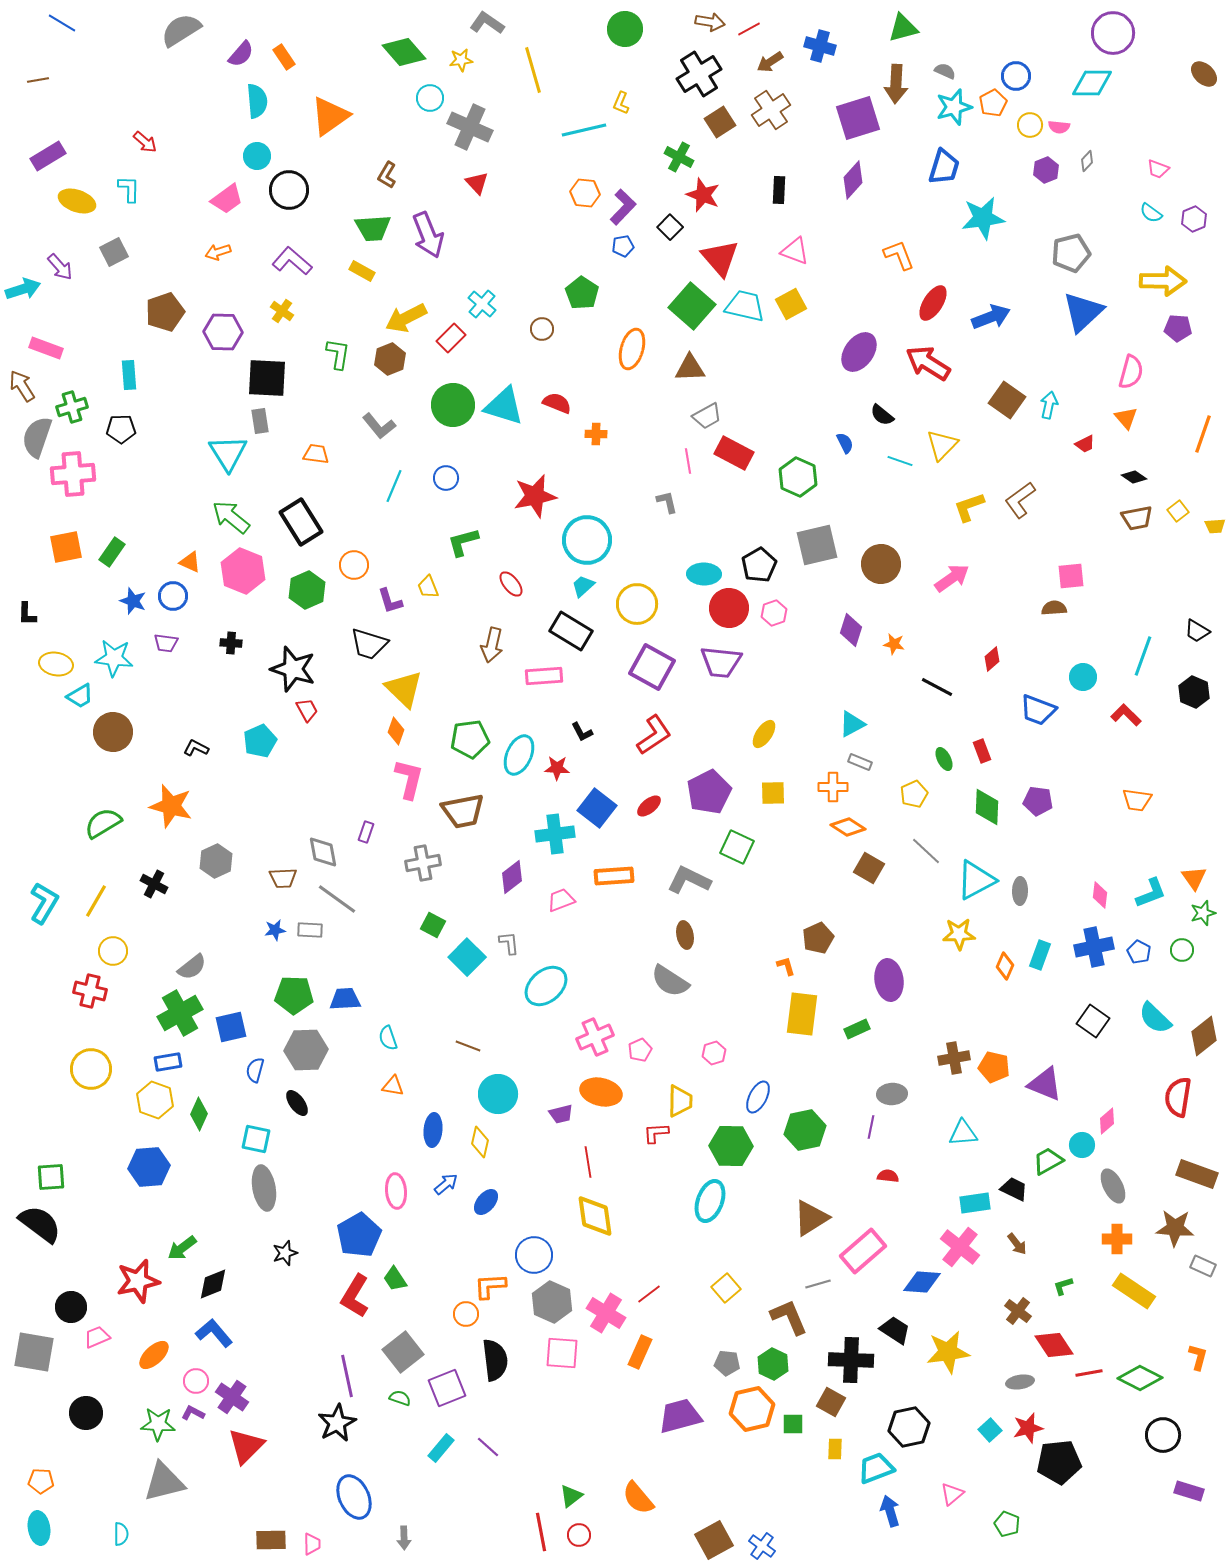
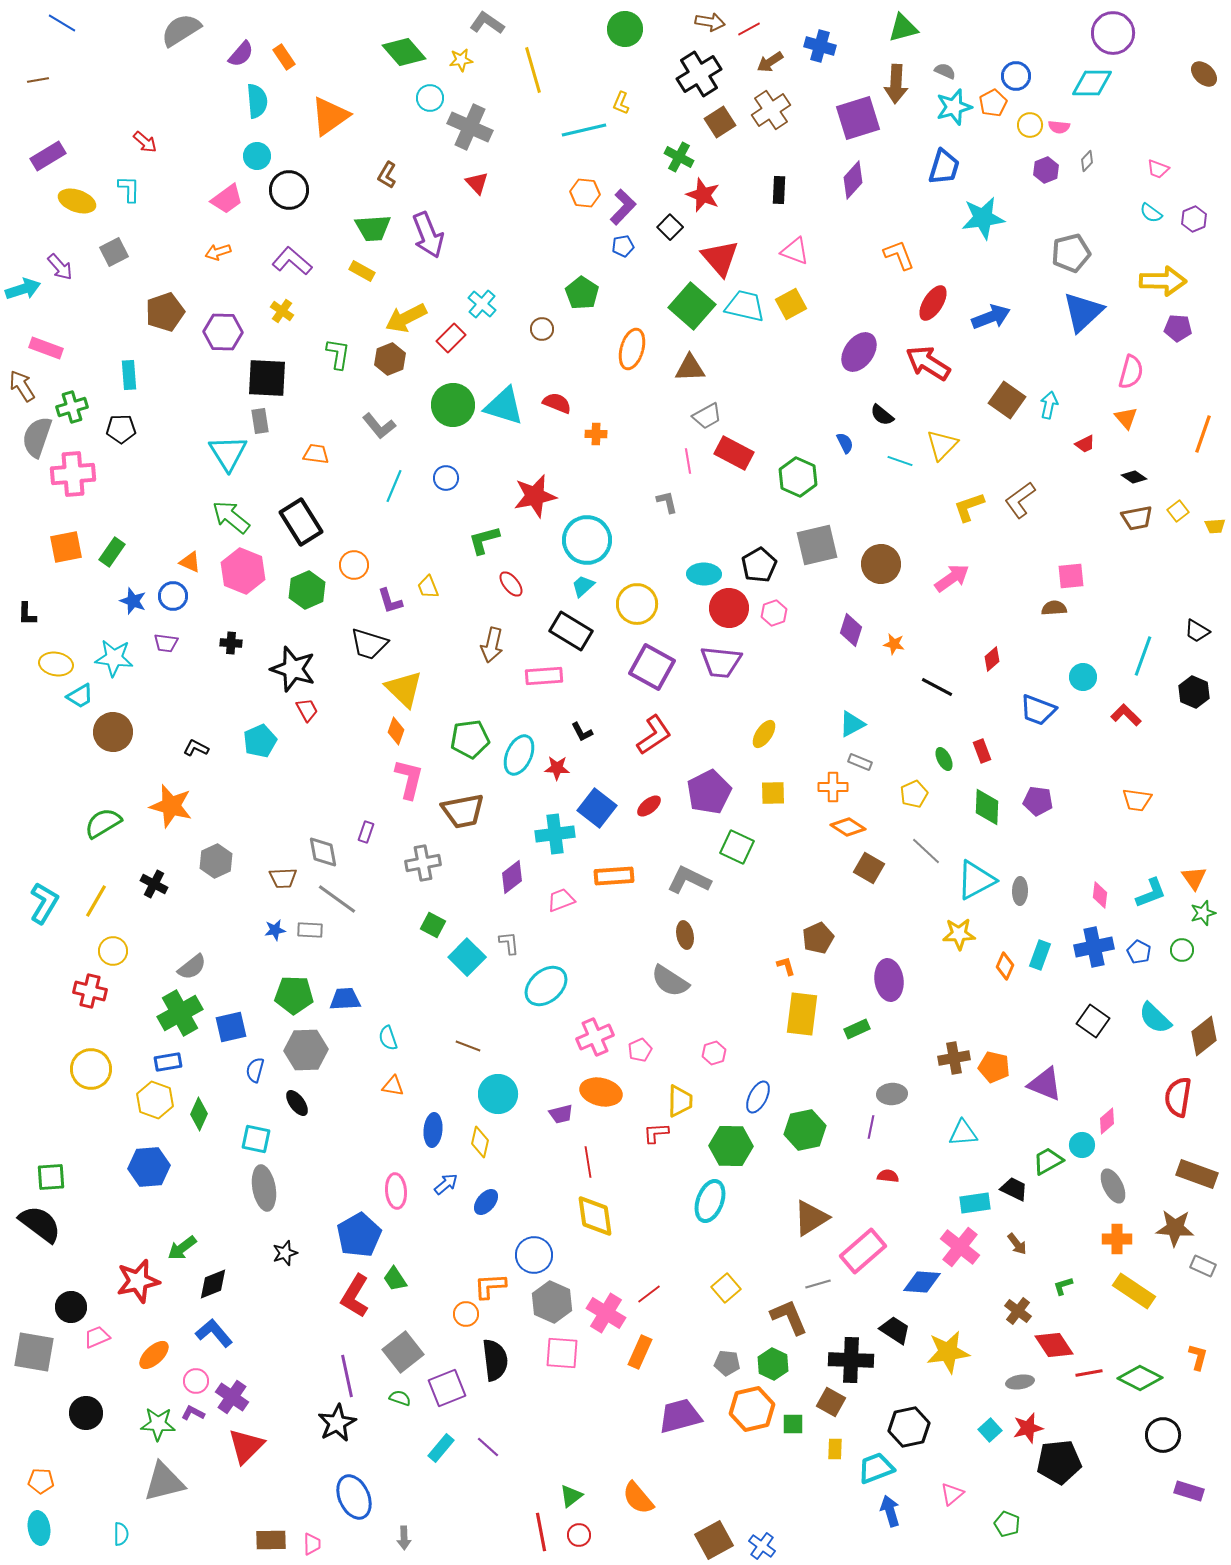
green L-shape at (463, 542): moved 21 px right, 2 px up
